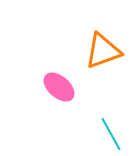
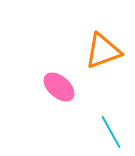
cyan line: moved 2 px up
